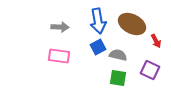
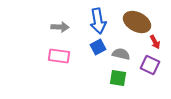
brown ellipse: moved 5 px right, 2 px up
red arrow: moved 1 px left, 1 px down
gray semicircle: moved 3 px right, 1 px up
purple square: moved 5 px up
